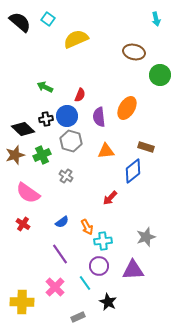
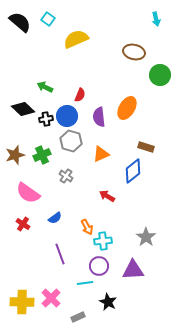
black diamond: moved 20 px up
orange triangle: moved 5 px left, 3 px down; rotated 18 degrees counterclockwise
red arrow: moved 3 px left, 2 px up; rotated 77 degrees clockwise
blue semicircle: moved 7 px left, 4 px up
gray star: rotated 18 degrees counterclockwise
purple line: rotated 15 degrees clockwise
cyan line: rotated 63 degrees counterclockwise
pink cross: moved 4 px left, 11 px down
